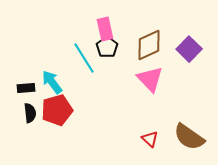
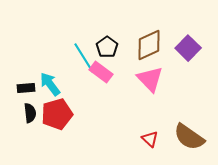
pink rectangle: moved 4 px left, 43 px down; rotated 40 degrees counterclockwise
purple square: moved 1 px left, 1 px up
cyan arrow: moved 2 px left, 2 px down
red pentagon: moved 4 px down
